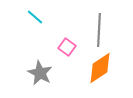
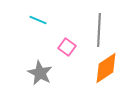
cyan line: moved 3 px right, 3 px down; rotated 18 degrees counterclockwise
orange diamond: moved 6 px right
